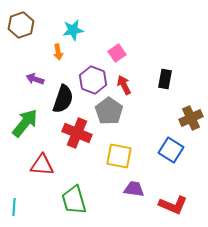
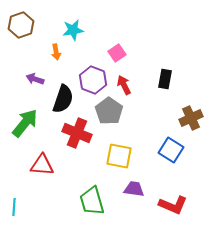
orange arrow: moved 2 px left
green trapezoid: moved 18 px right, 1 px down
